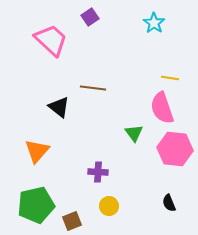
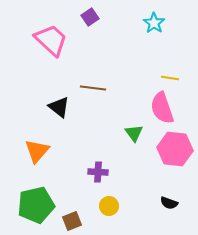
black semicircle: rotated 48 degrees counterclockwise
